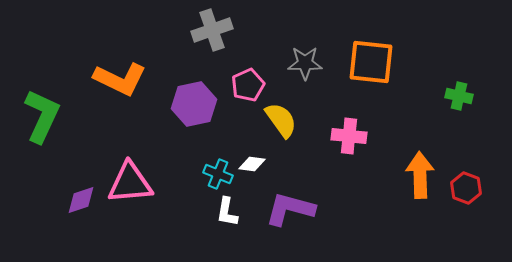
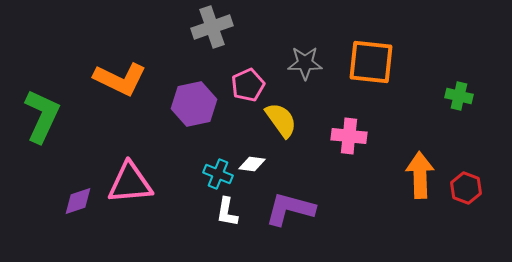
gray cross: moved 3 px up
purple diamond: moved 3 px left, 1 px down
